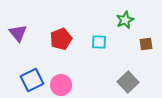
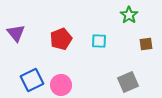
green star: moved 4 px right, 5 px up; rotated 12 degrees counterclockwise
purple triangle: moved 2 px left
cyan square: moved 1 px up
gray square: rotated 20 degrees clockwise
